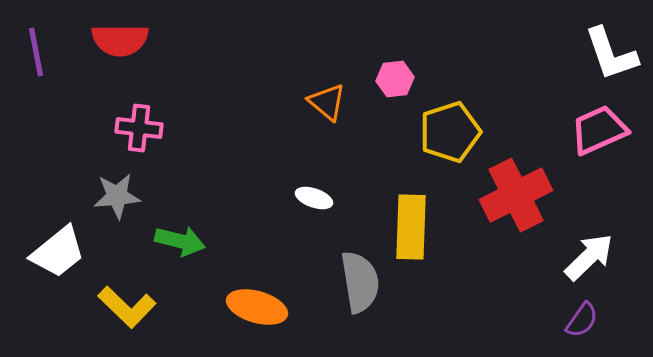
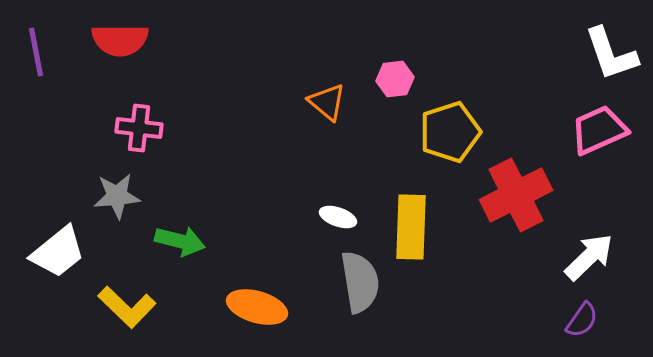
white ellipse: moved 24 px right, 19 px down
